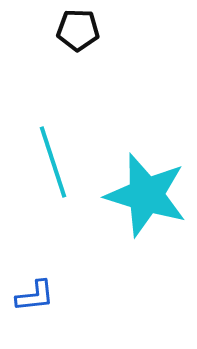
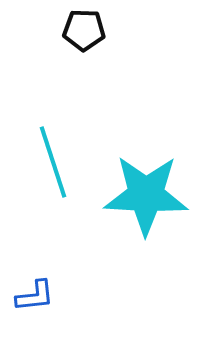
black pentagon: moved 6 px right
cyan star: rotated 14 degrees counterclockwise
